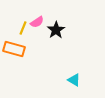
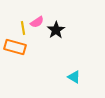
yellow line: rotated 32 degrees counterclockwise
orange rectangle: moved 1 px right, 2 px up
cyan triangle: moved 3 px up
